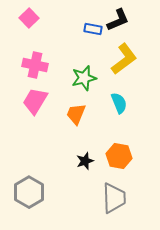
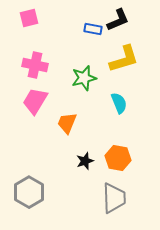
pink square: rotated 30 degrees clockwise
yellow L-shape: rotated 20 degrees clockwise
orange trapezoid: moved 9 px left, 9 px down
orange hexagon: moved 1 px left, 2 px down
